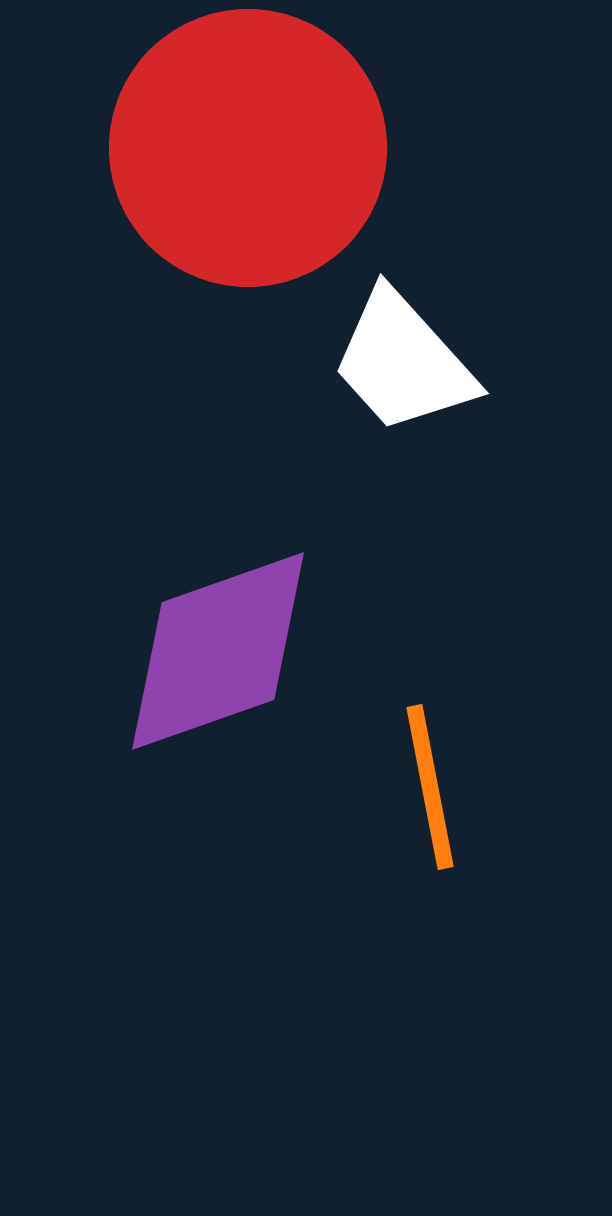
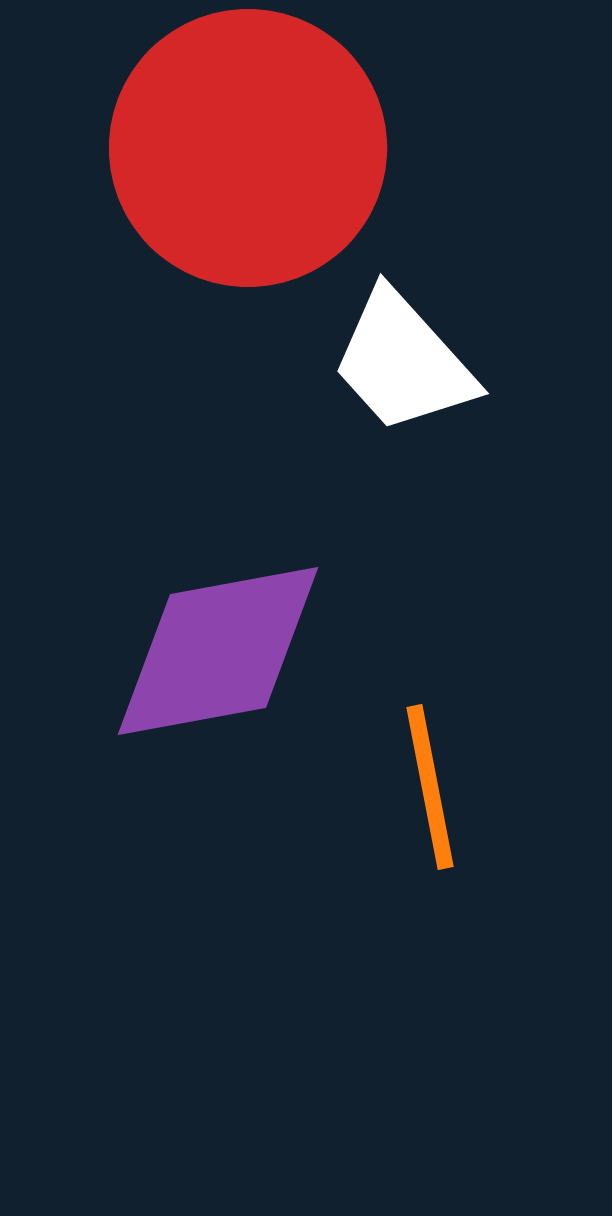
purple diamond: rotated 9 degrees clockwise
